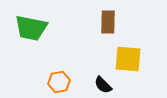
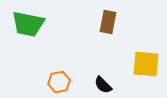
brown rectangle: rotated 10 degrees clockwise
green trapezoid: moved 3 px left, 4 px up
yellow square: moved 18 px right, 5 px down
